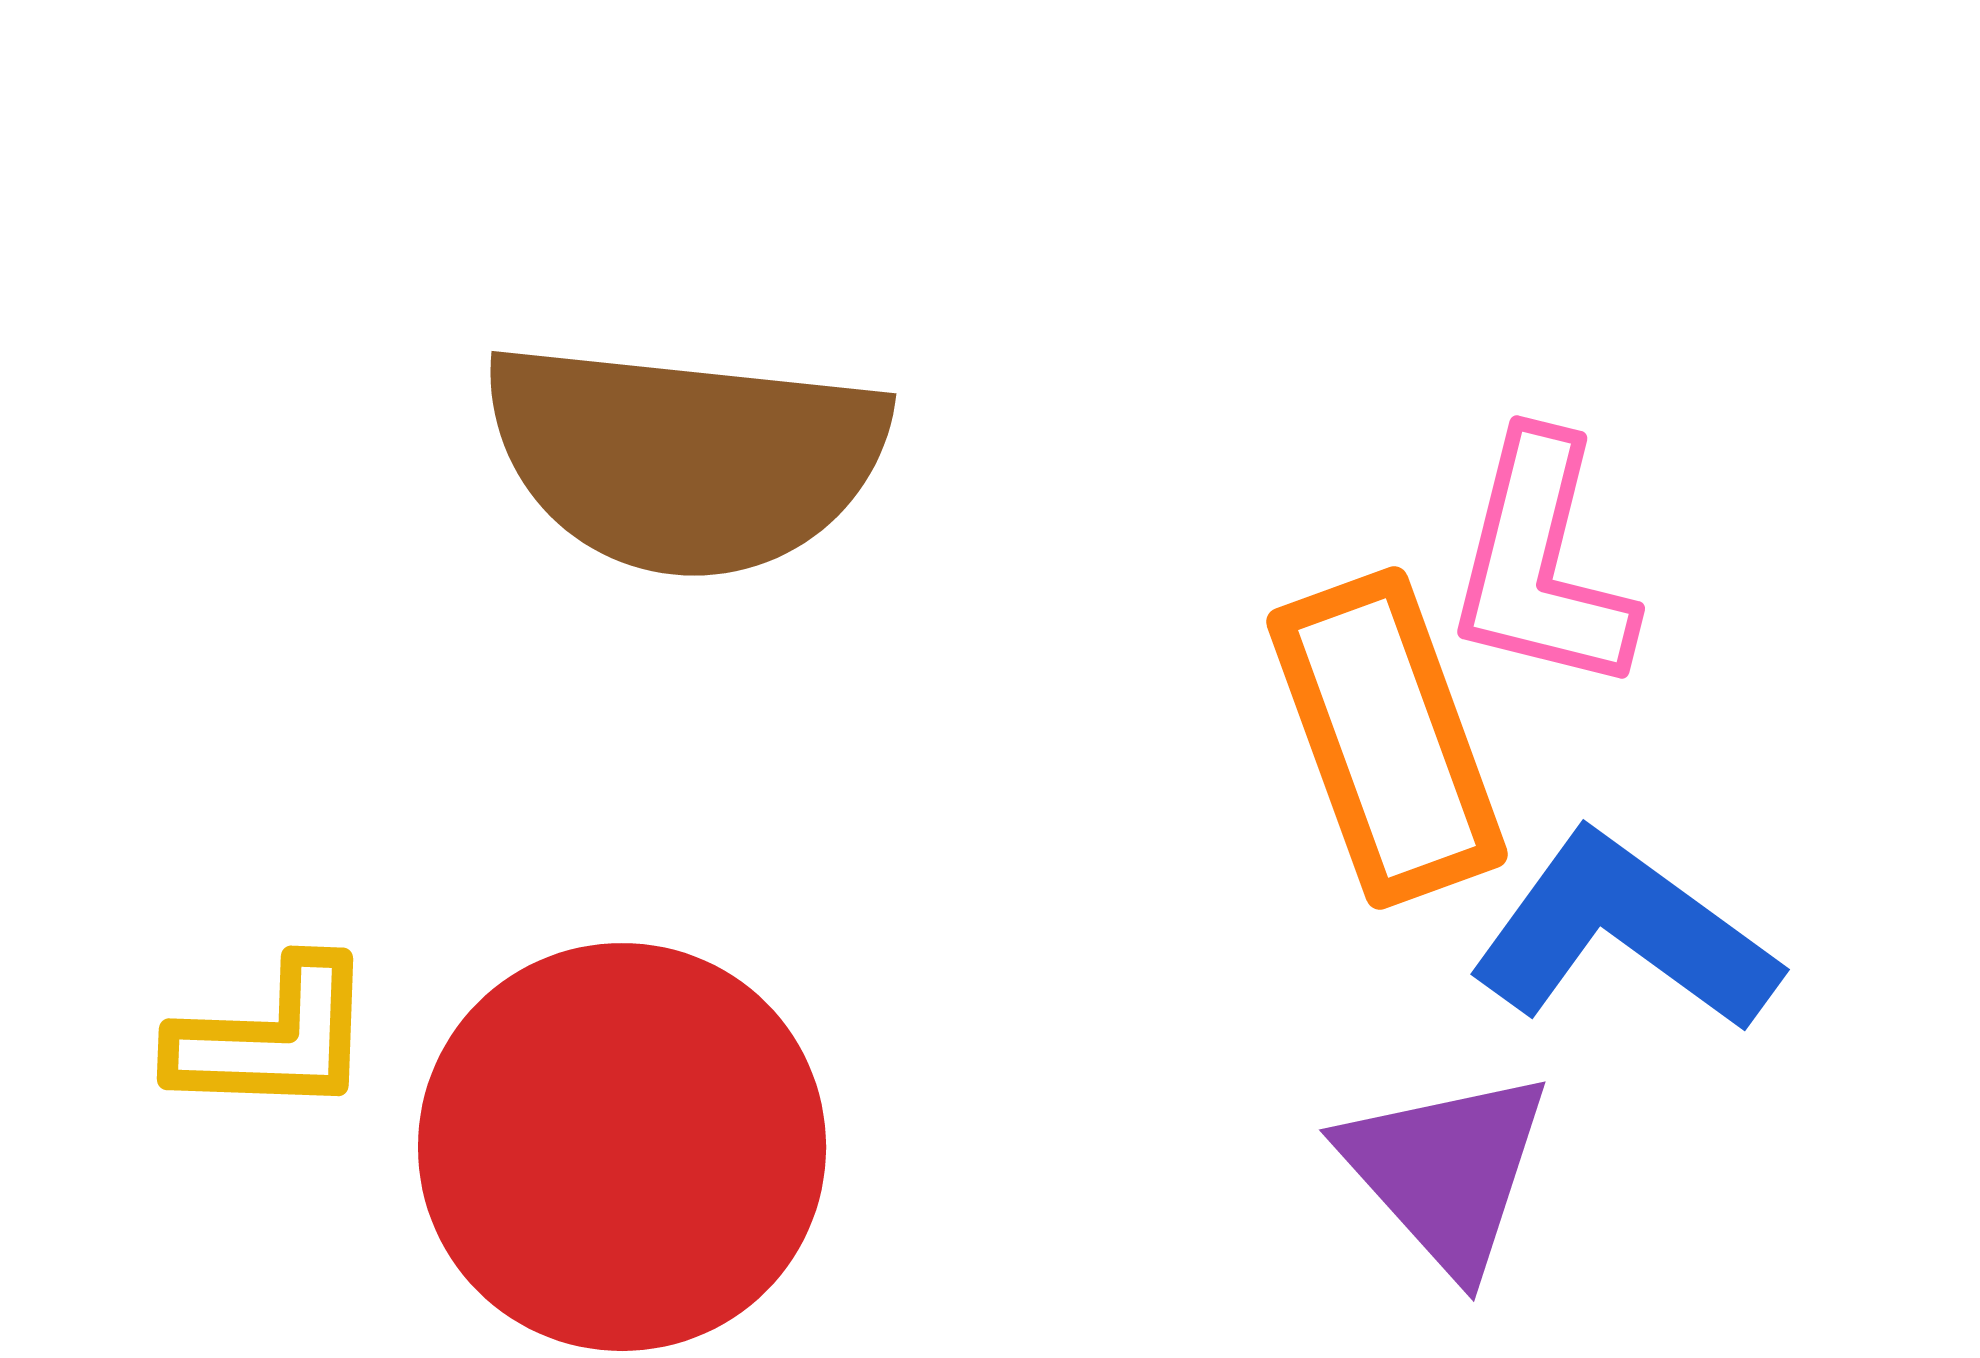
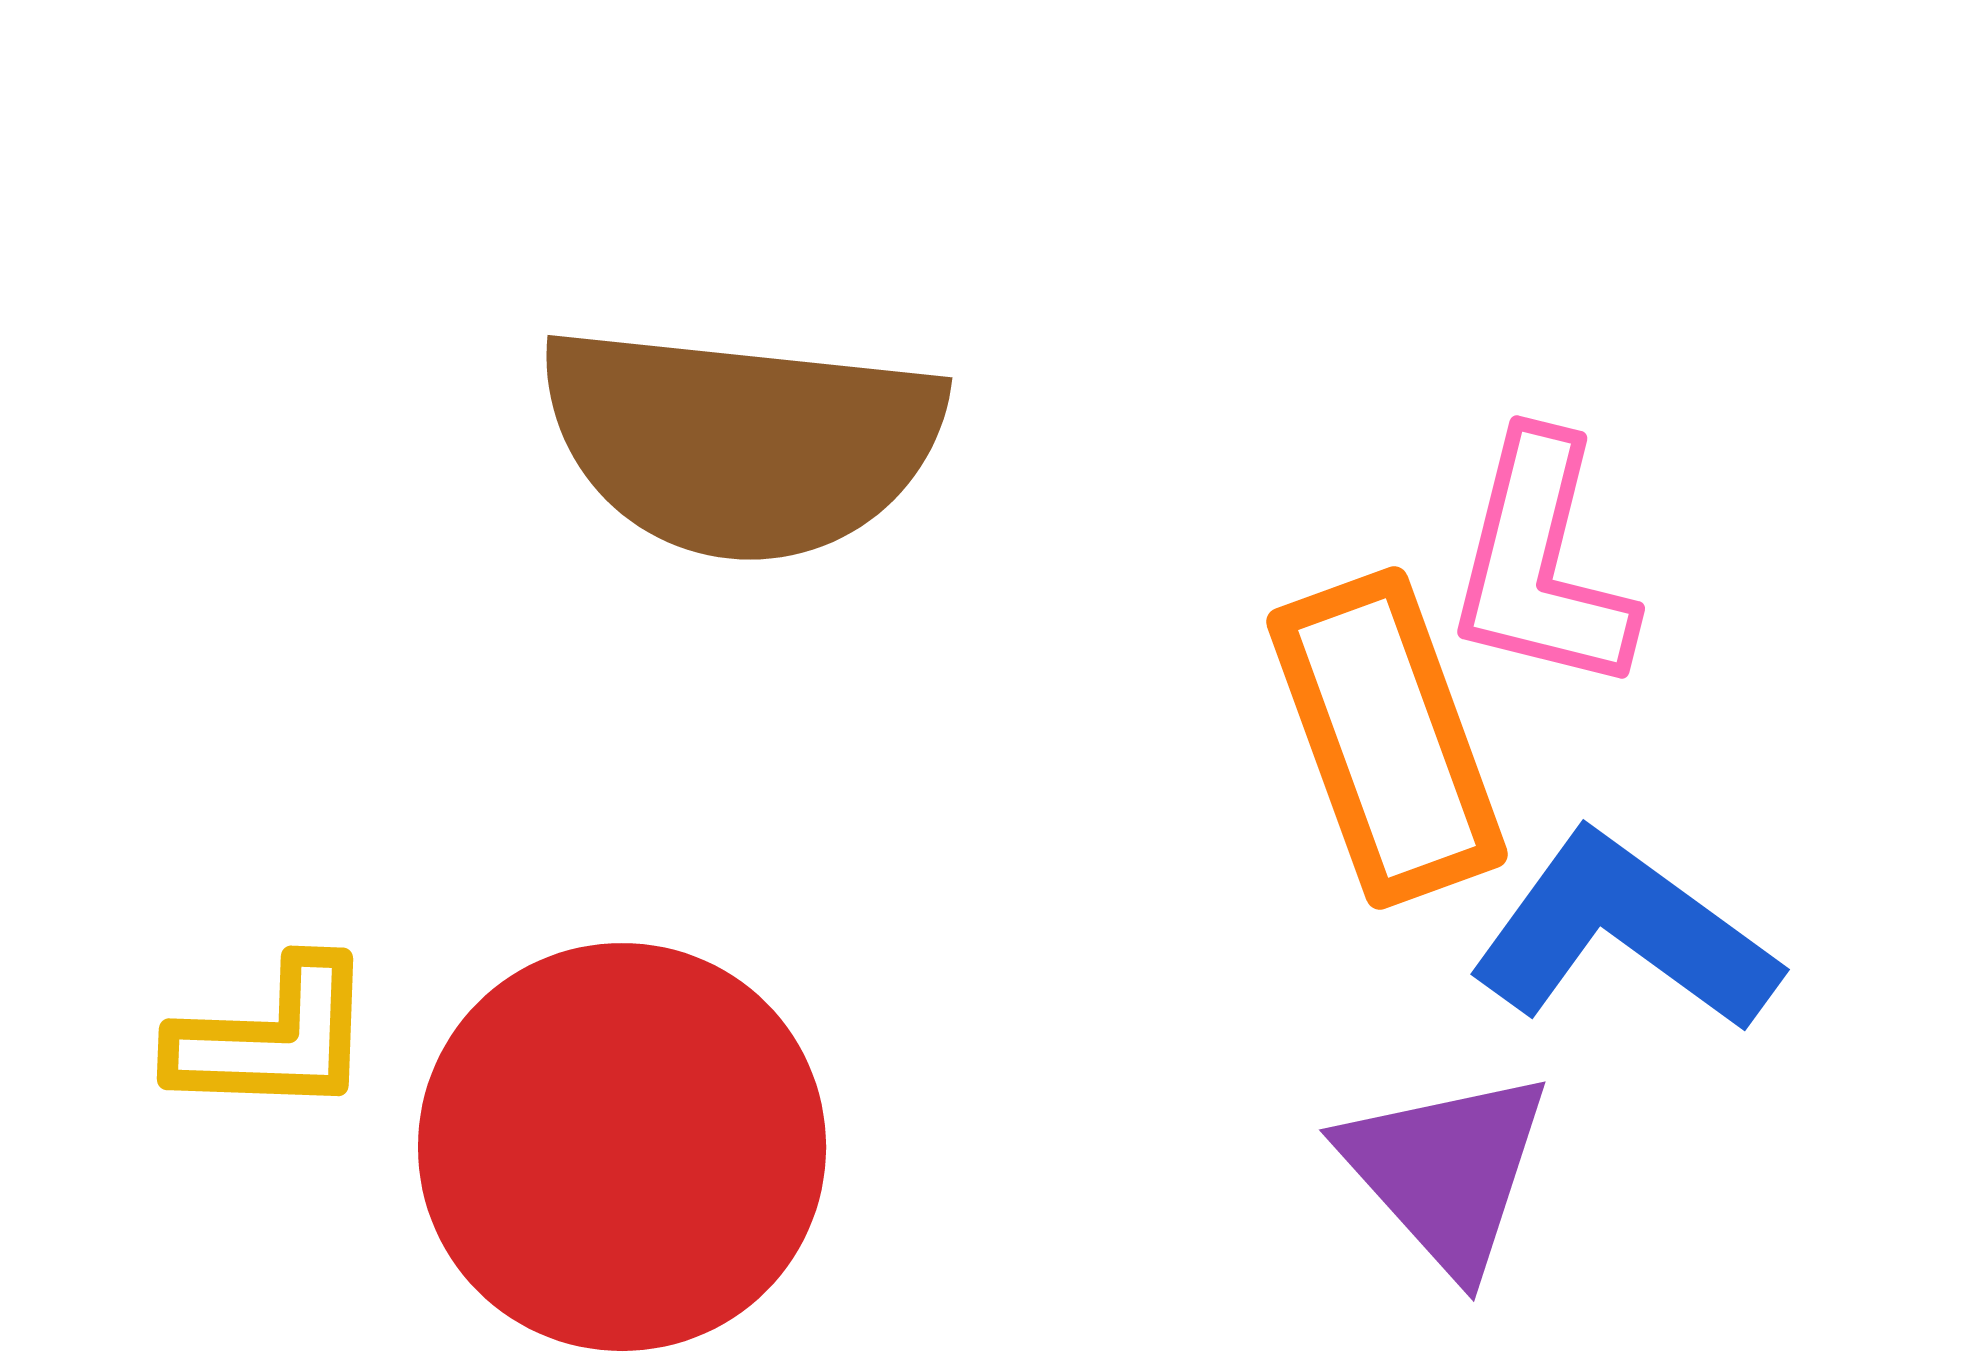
brown semicircle: moved 56 px right, 16 px up
